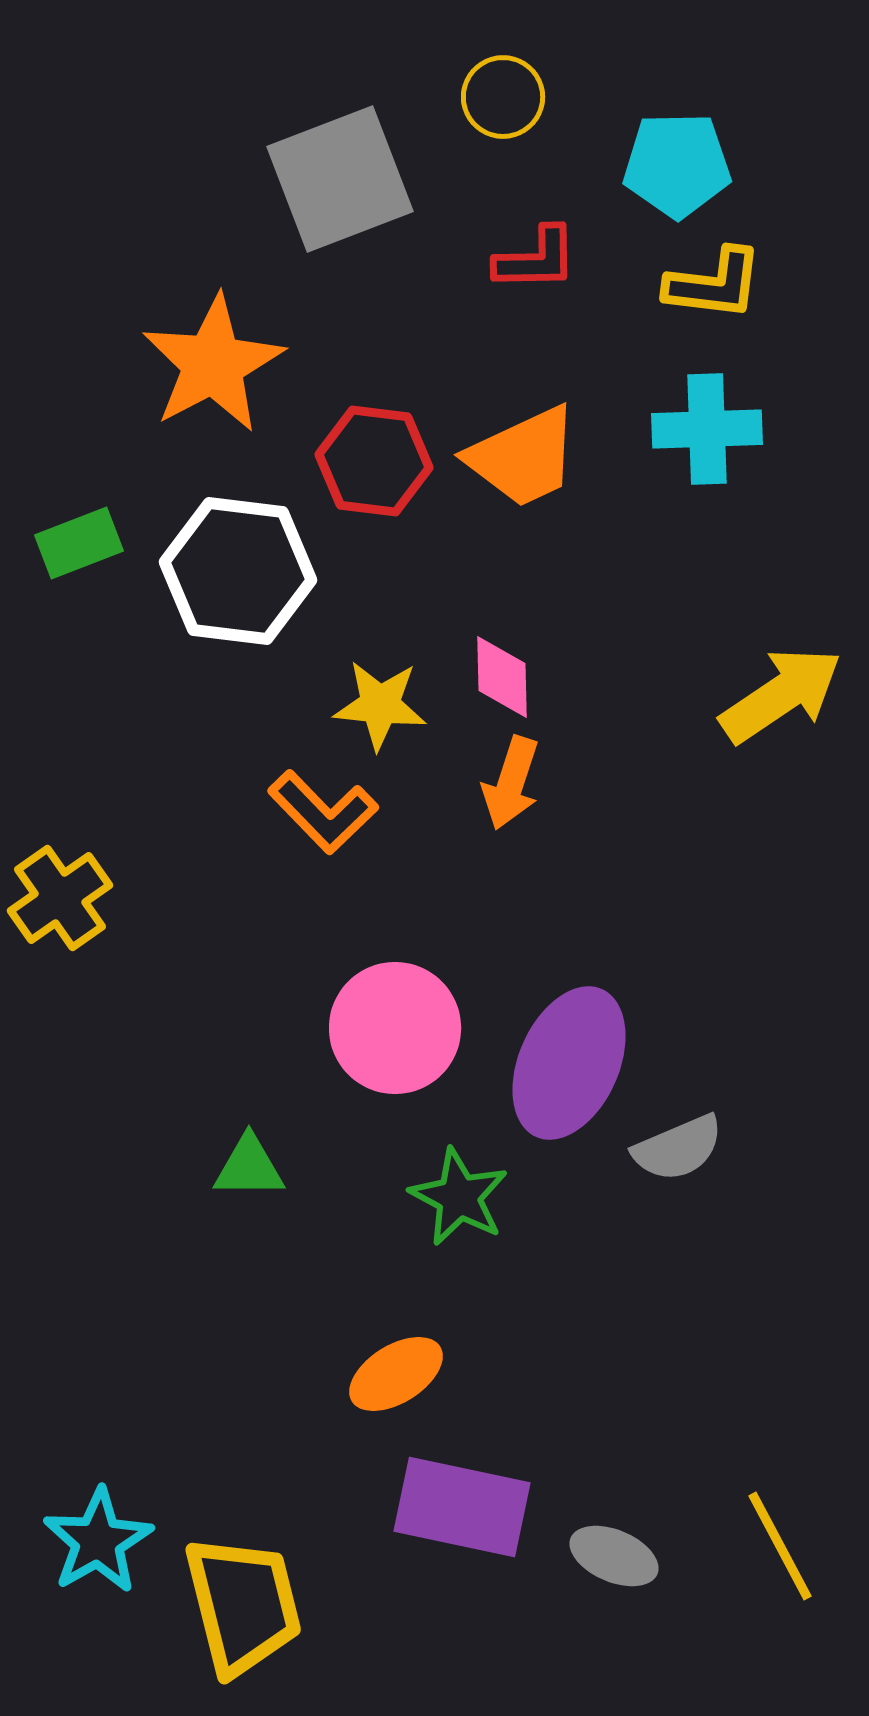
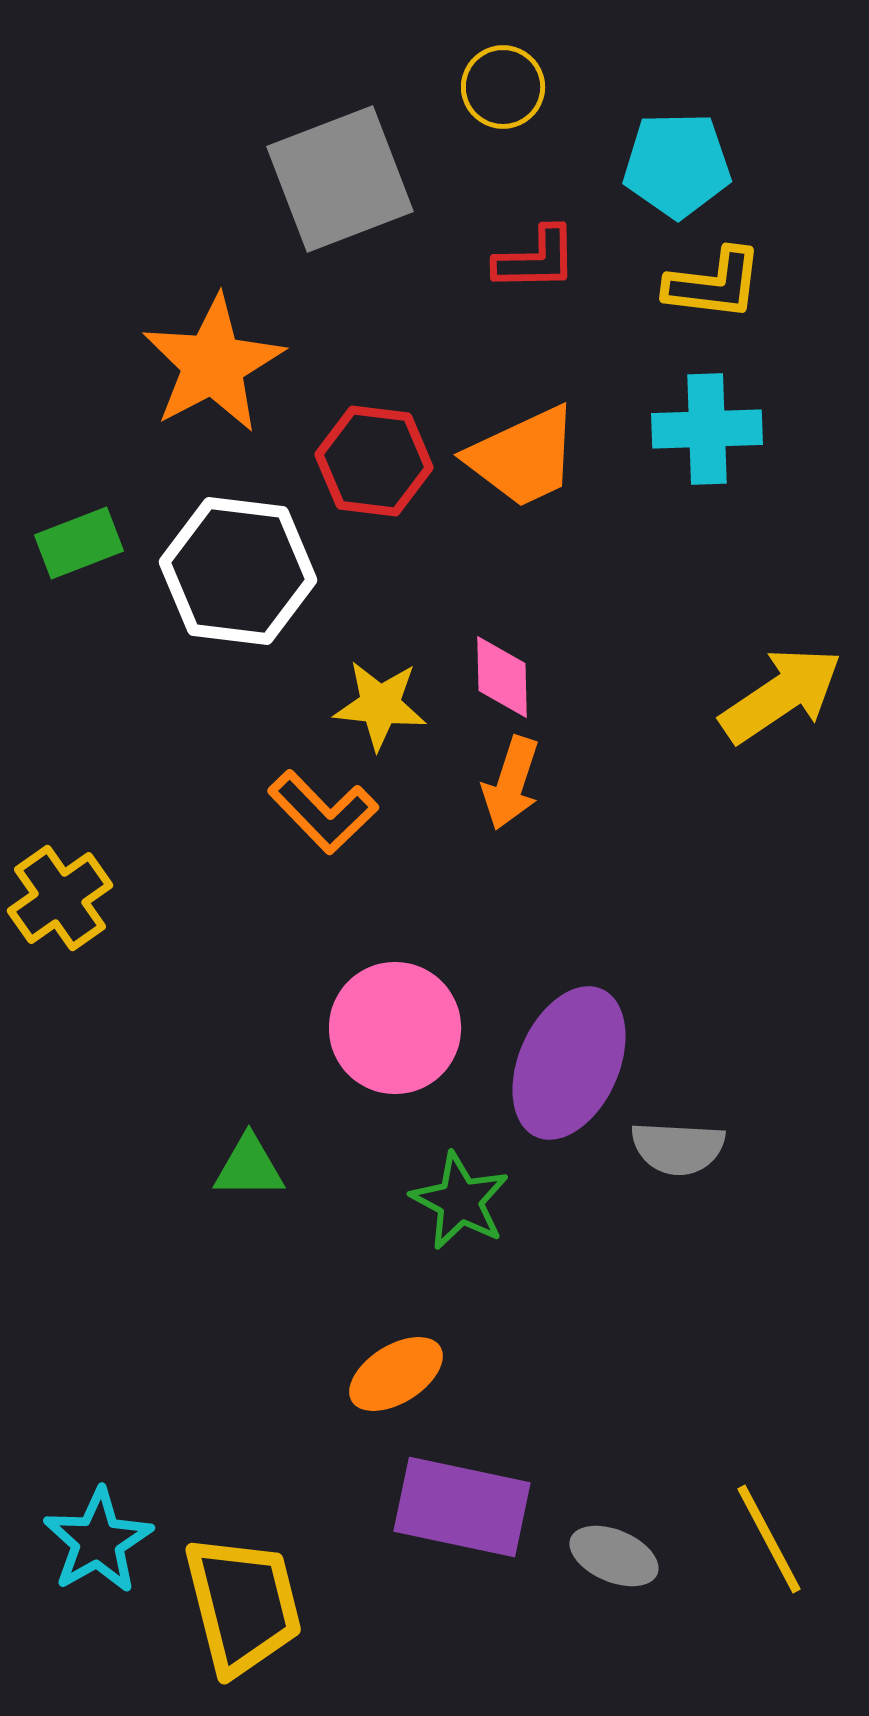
yellow circle: moved 10 px up
gray semicircle: rotated 26 degrees clockwise
green star: moved 1 px right, 4 px down
yellow line: moved 11 px left, 7 px up
